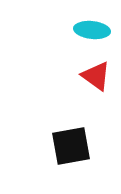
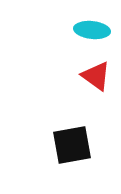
black square: moved 1 px right, 1 px up
